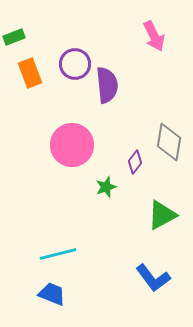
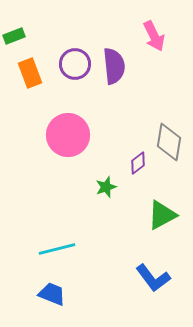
green rectangle: moved 1 px up
purple semicircle: moved 7 px right, 19 px up
pink circle: moved 4 px left, 10 px up
purple diamond: moved 3 px right, 1 px down; rotated 15 degrees clockwise
cyan line: moved 1 px left, 5 px up
